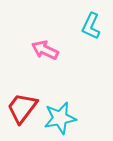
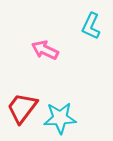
cyan star: rotated 8 degrees clockwise
